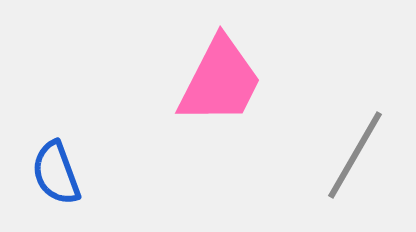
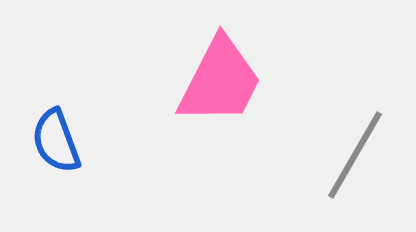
blue semicircle: moved 32 px up
